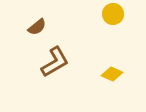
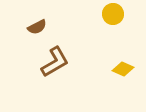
brown semicircle: rotated 12 degrees clockwise
yellow diamond: moved 11 px right, 5 px up
